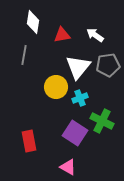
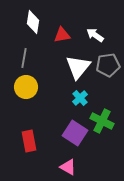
gray line: moved 3 px down
yellow circle: moved 30 px left
cyan cross: rotated 21 degrees counterclockwise
